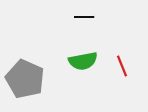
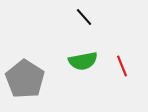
black line: rotated 48 degrees clockwise
gray pentagon: rotated 9 degrees clockwise
